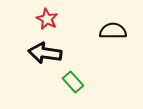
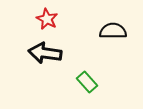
green rectangle: moved 14 px right
